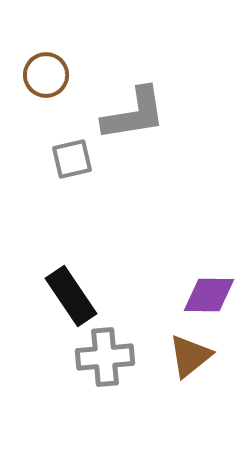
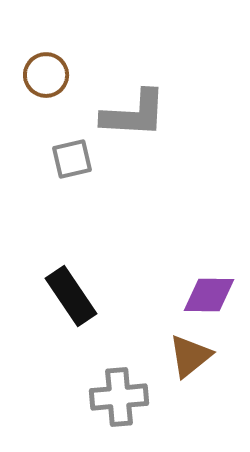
gray L-shape: rotated 12 degrees clockwise
gray cross: moved 14 px right, 40 px down
